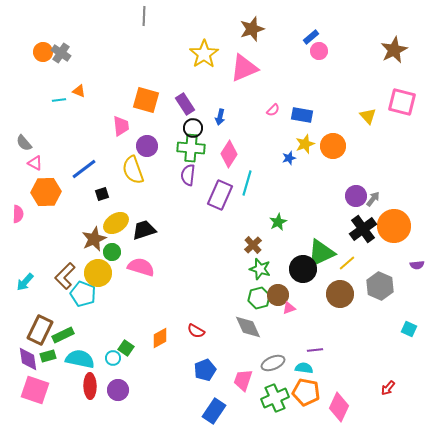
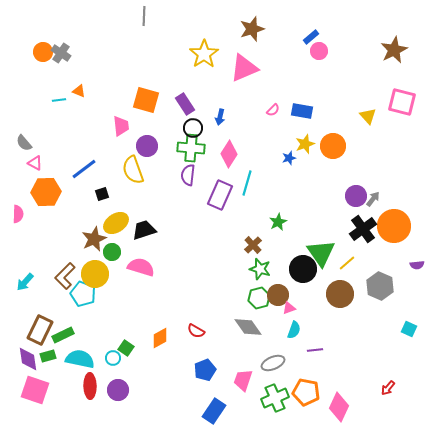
blue rectangle at (302, 115): moved 4 px up
green triangle at (321, 253): rotated 40 degrees counterclockwise
yellow circle at (98, 273): moved 3 px left, 1 px down
gray diamond at (248, 327): rotated 12 degrees counterclockwise
cyan semicircle at (304, 368): moved 10 px left, 38 px up; rotated 102 degrees clockwise
